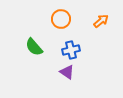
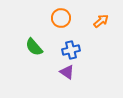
orange circle: moved 1 px up
